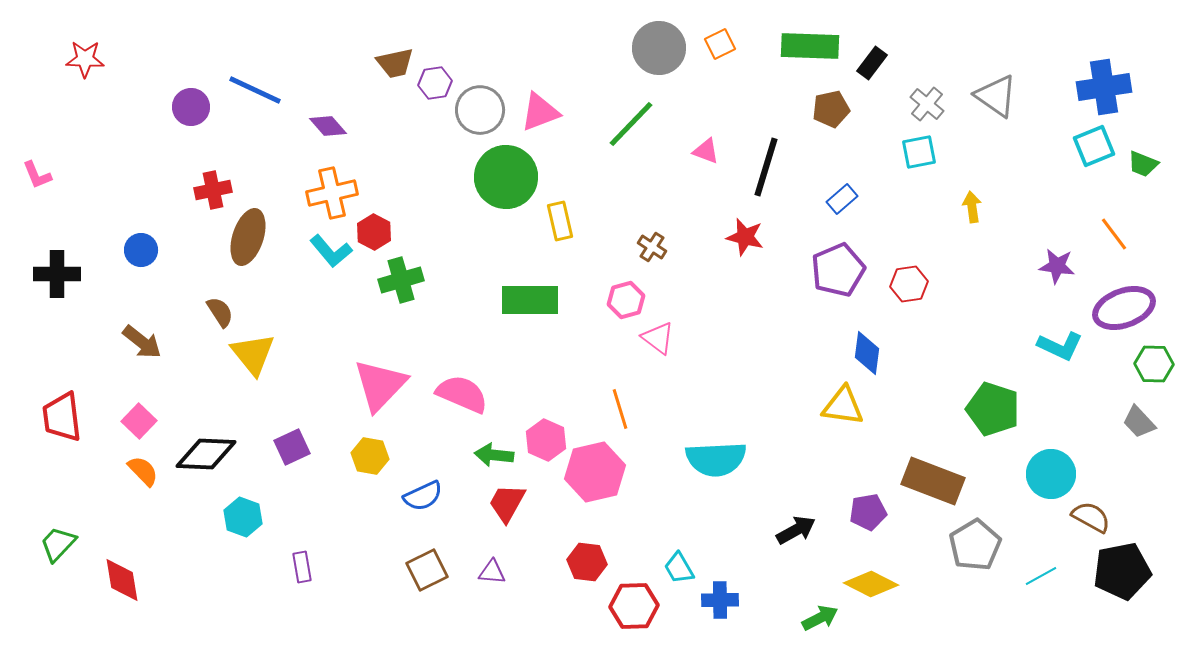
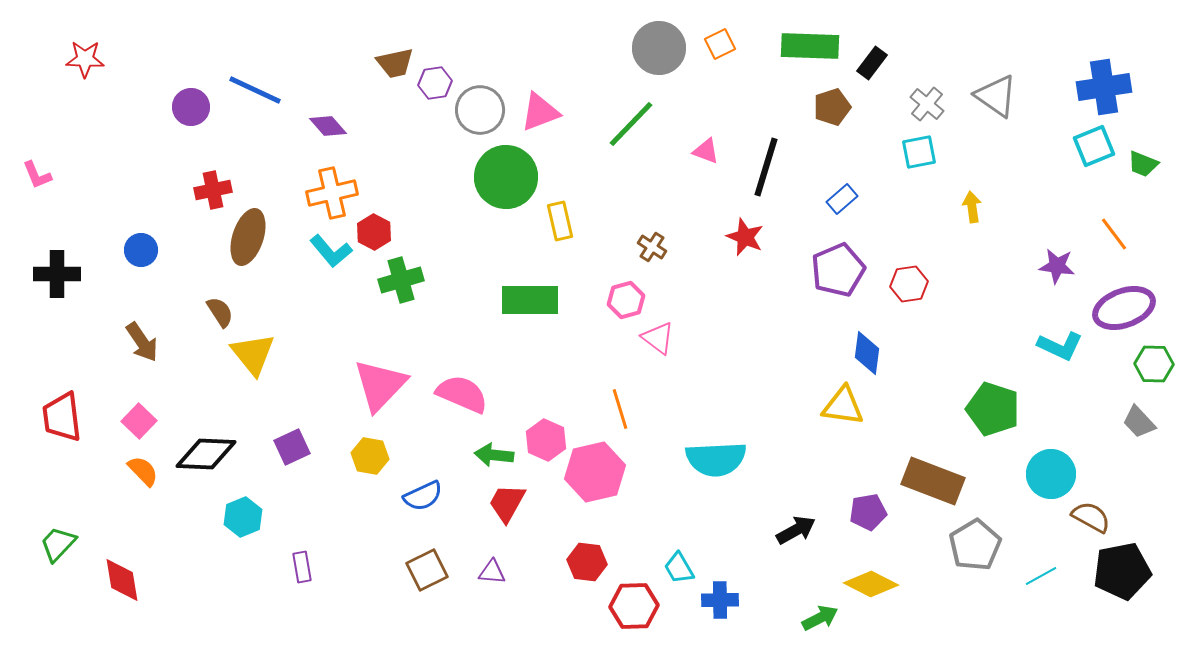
brown pentagon at (831, 109): moved 1 px right, 2 px up; rotated 6 degrees counterclockwise
red star at (745, 237): rotated 9 degrees clockwise
brown arrow at (142, 342): rotated 18 degrees clockwise
cyan hexagon at (243, 517): rotated 18 degrees clockwise
